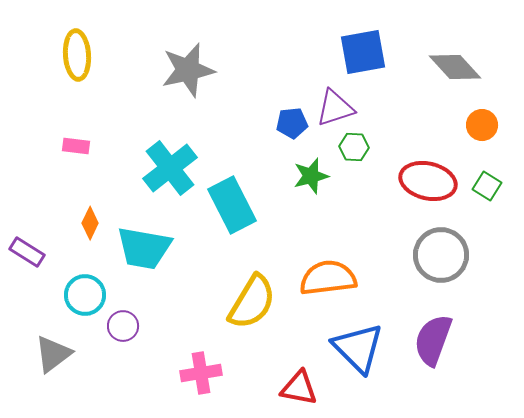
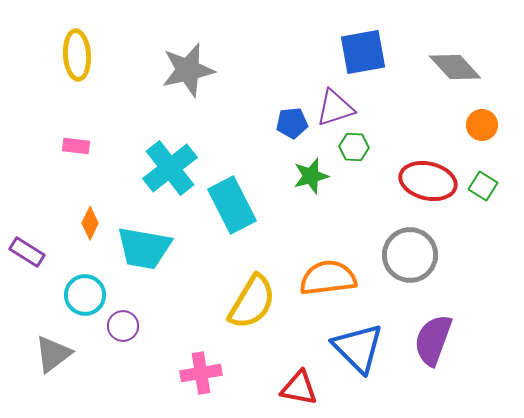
green square: moved 4 px left
gray circle: moved 31 px left
